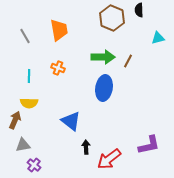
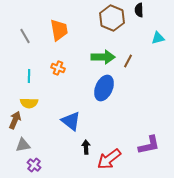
blue ellipse: rotated 15 degrees clockwise
